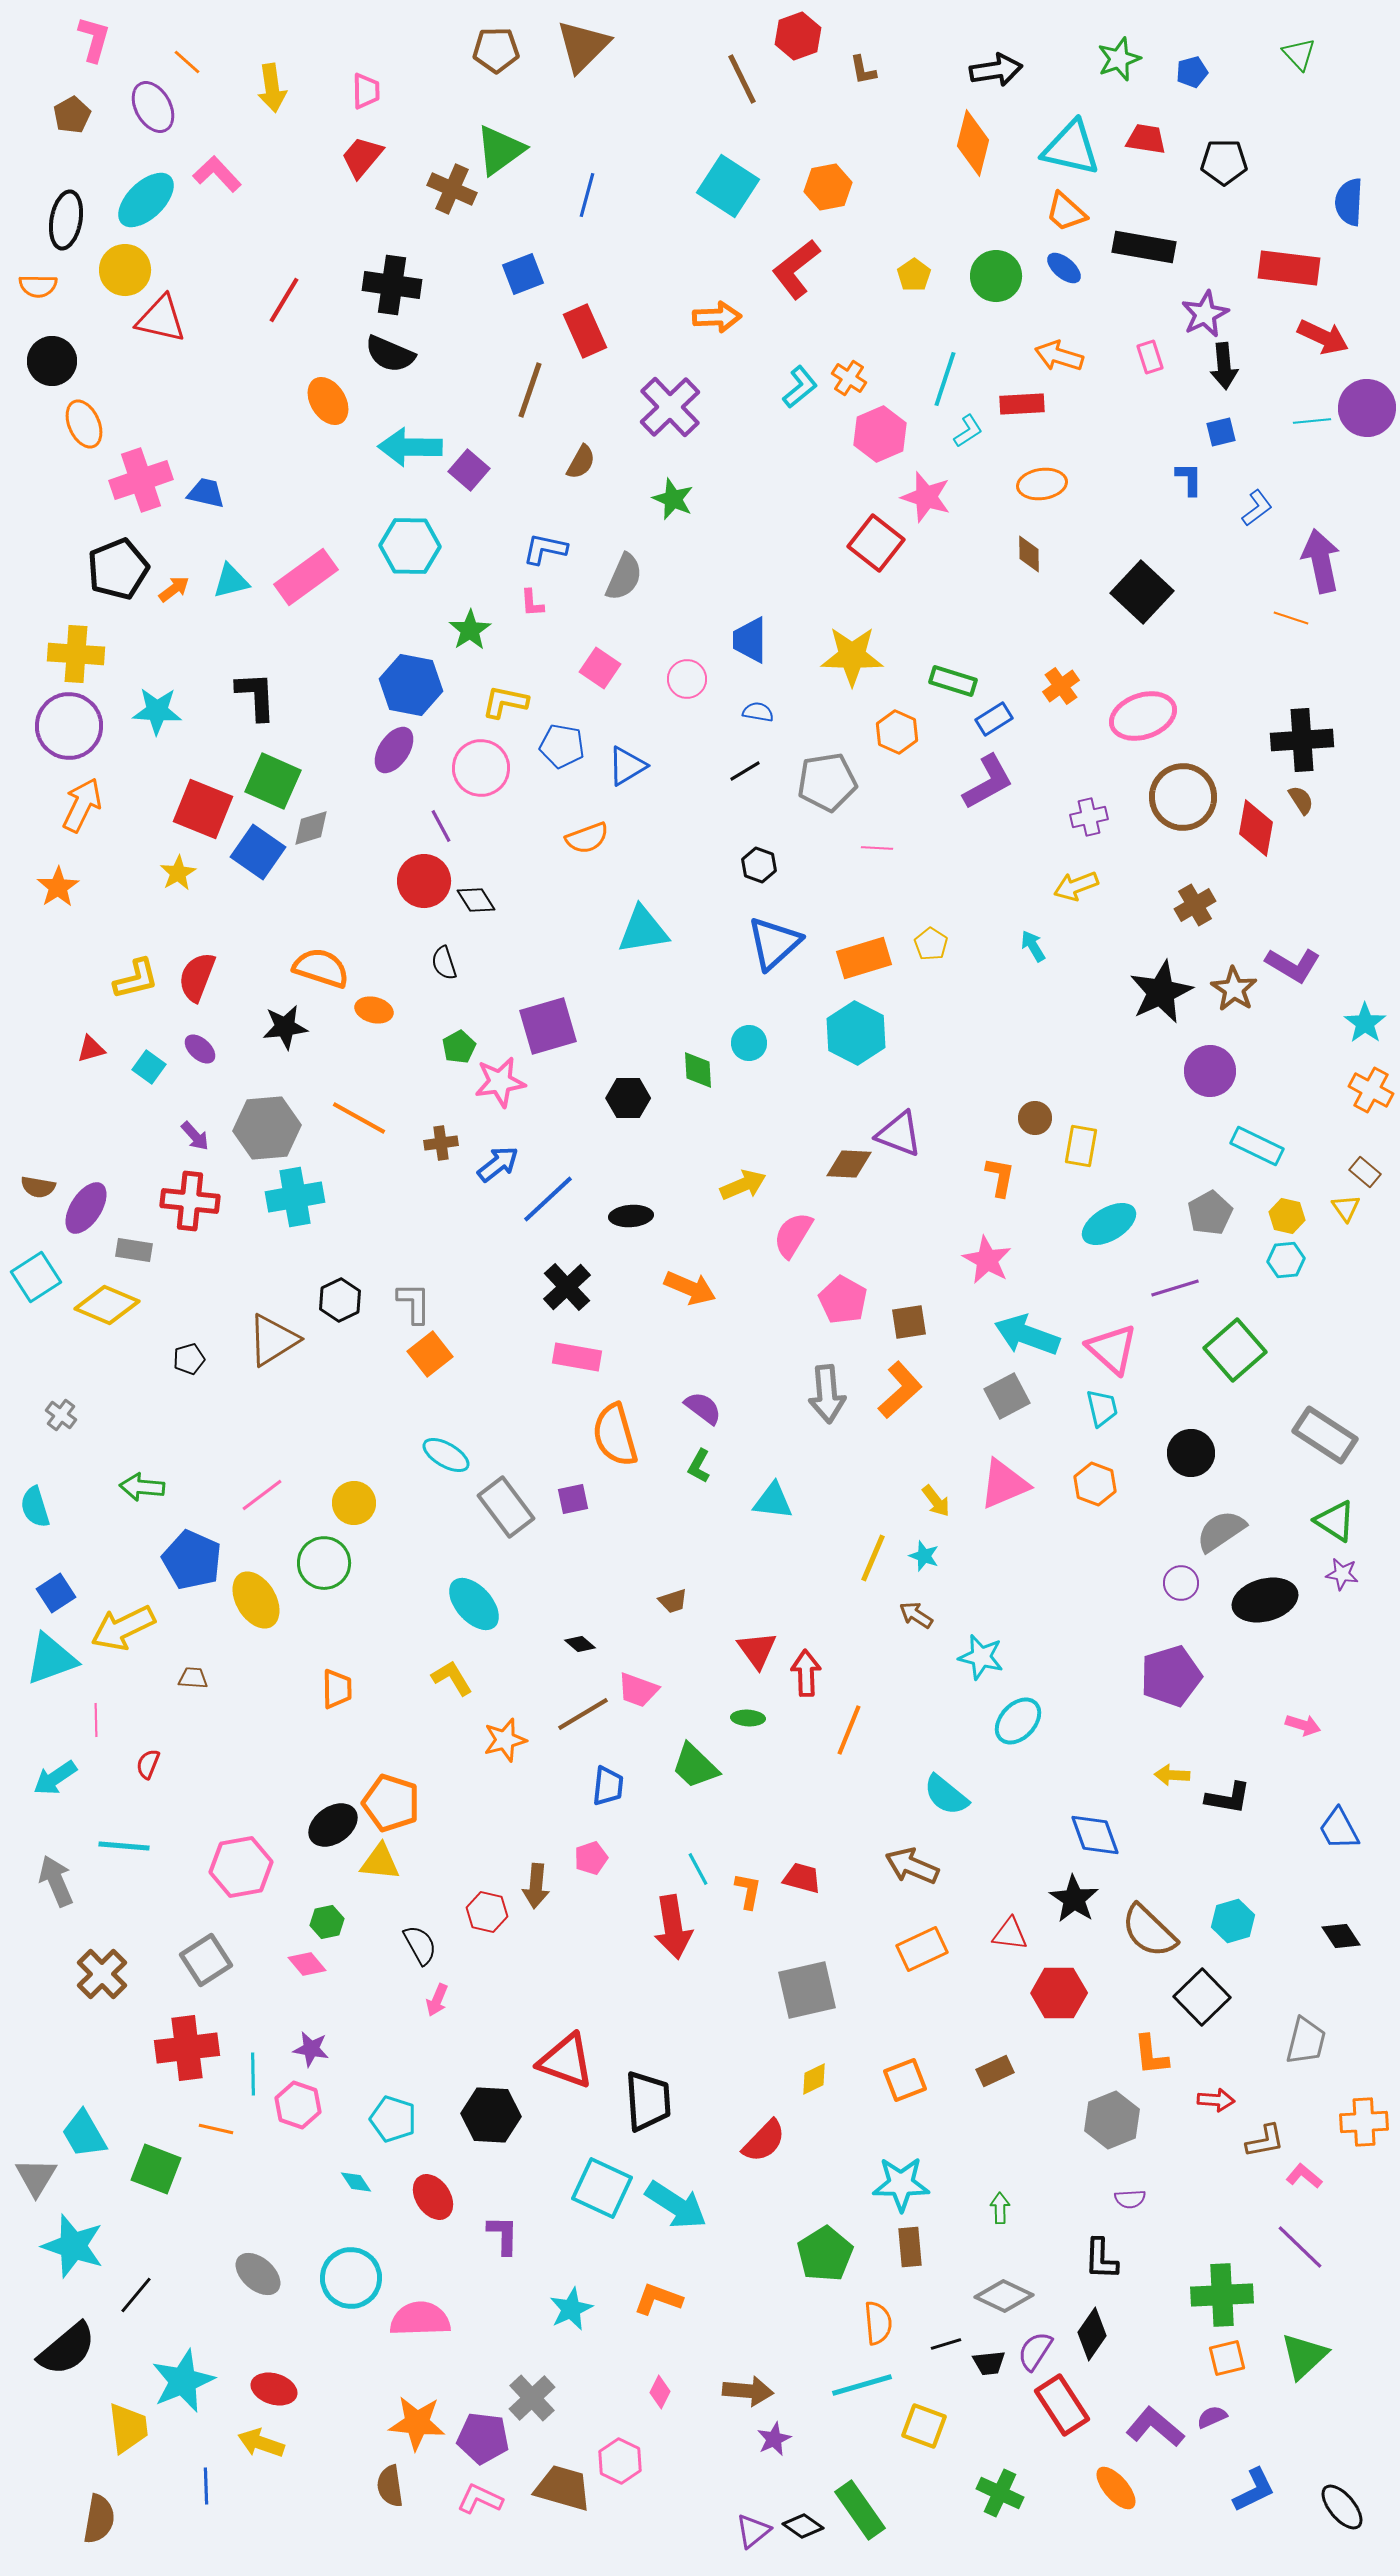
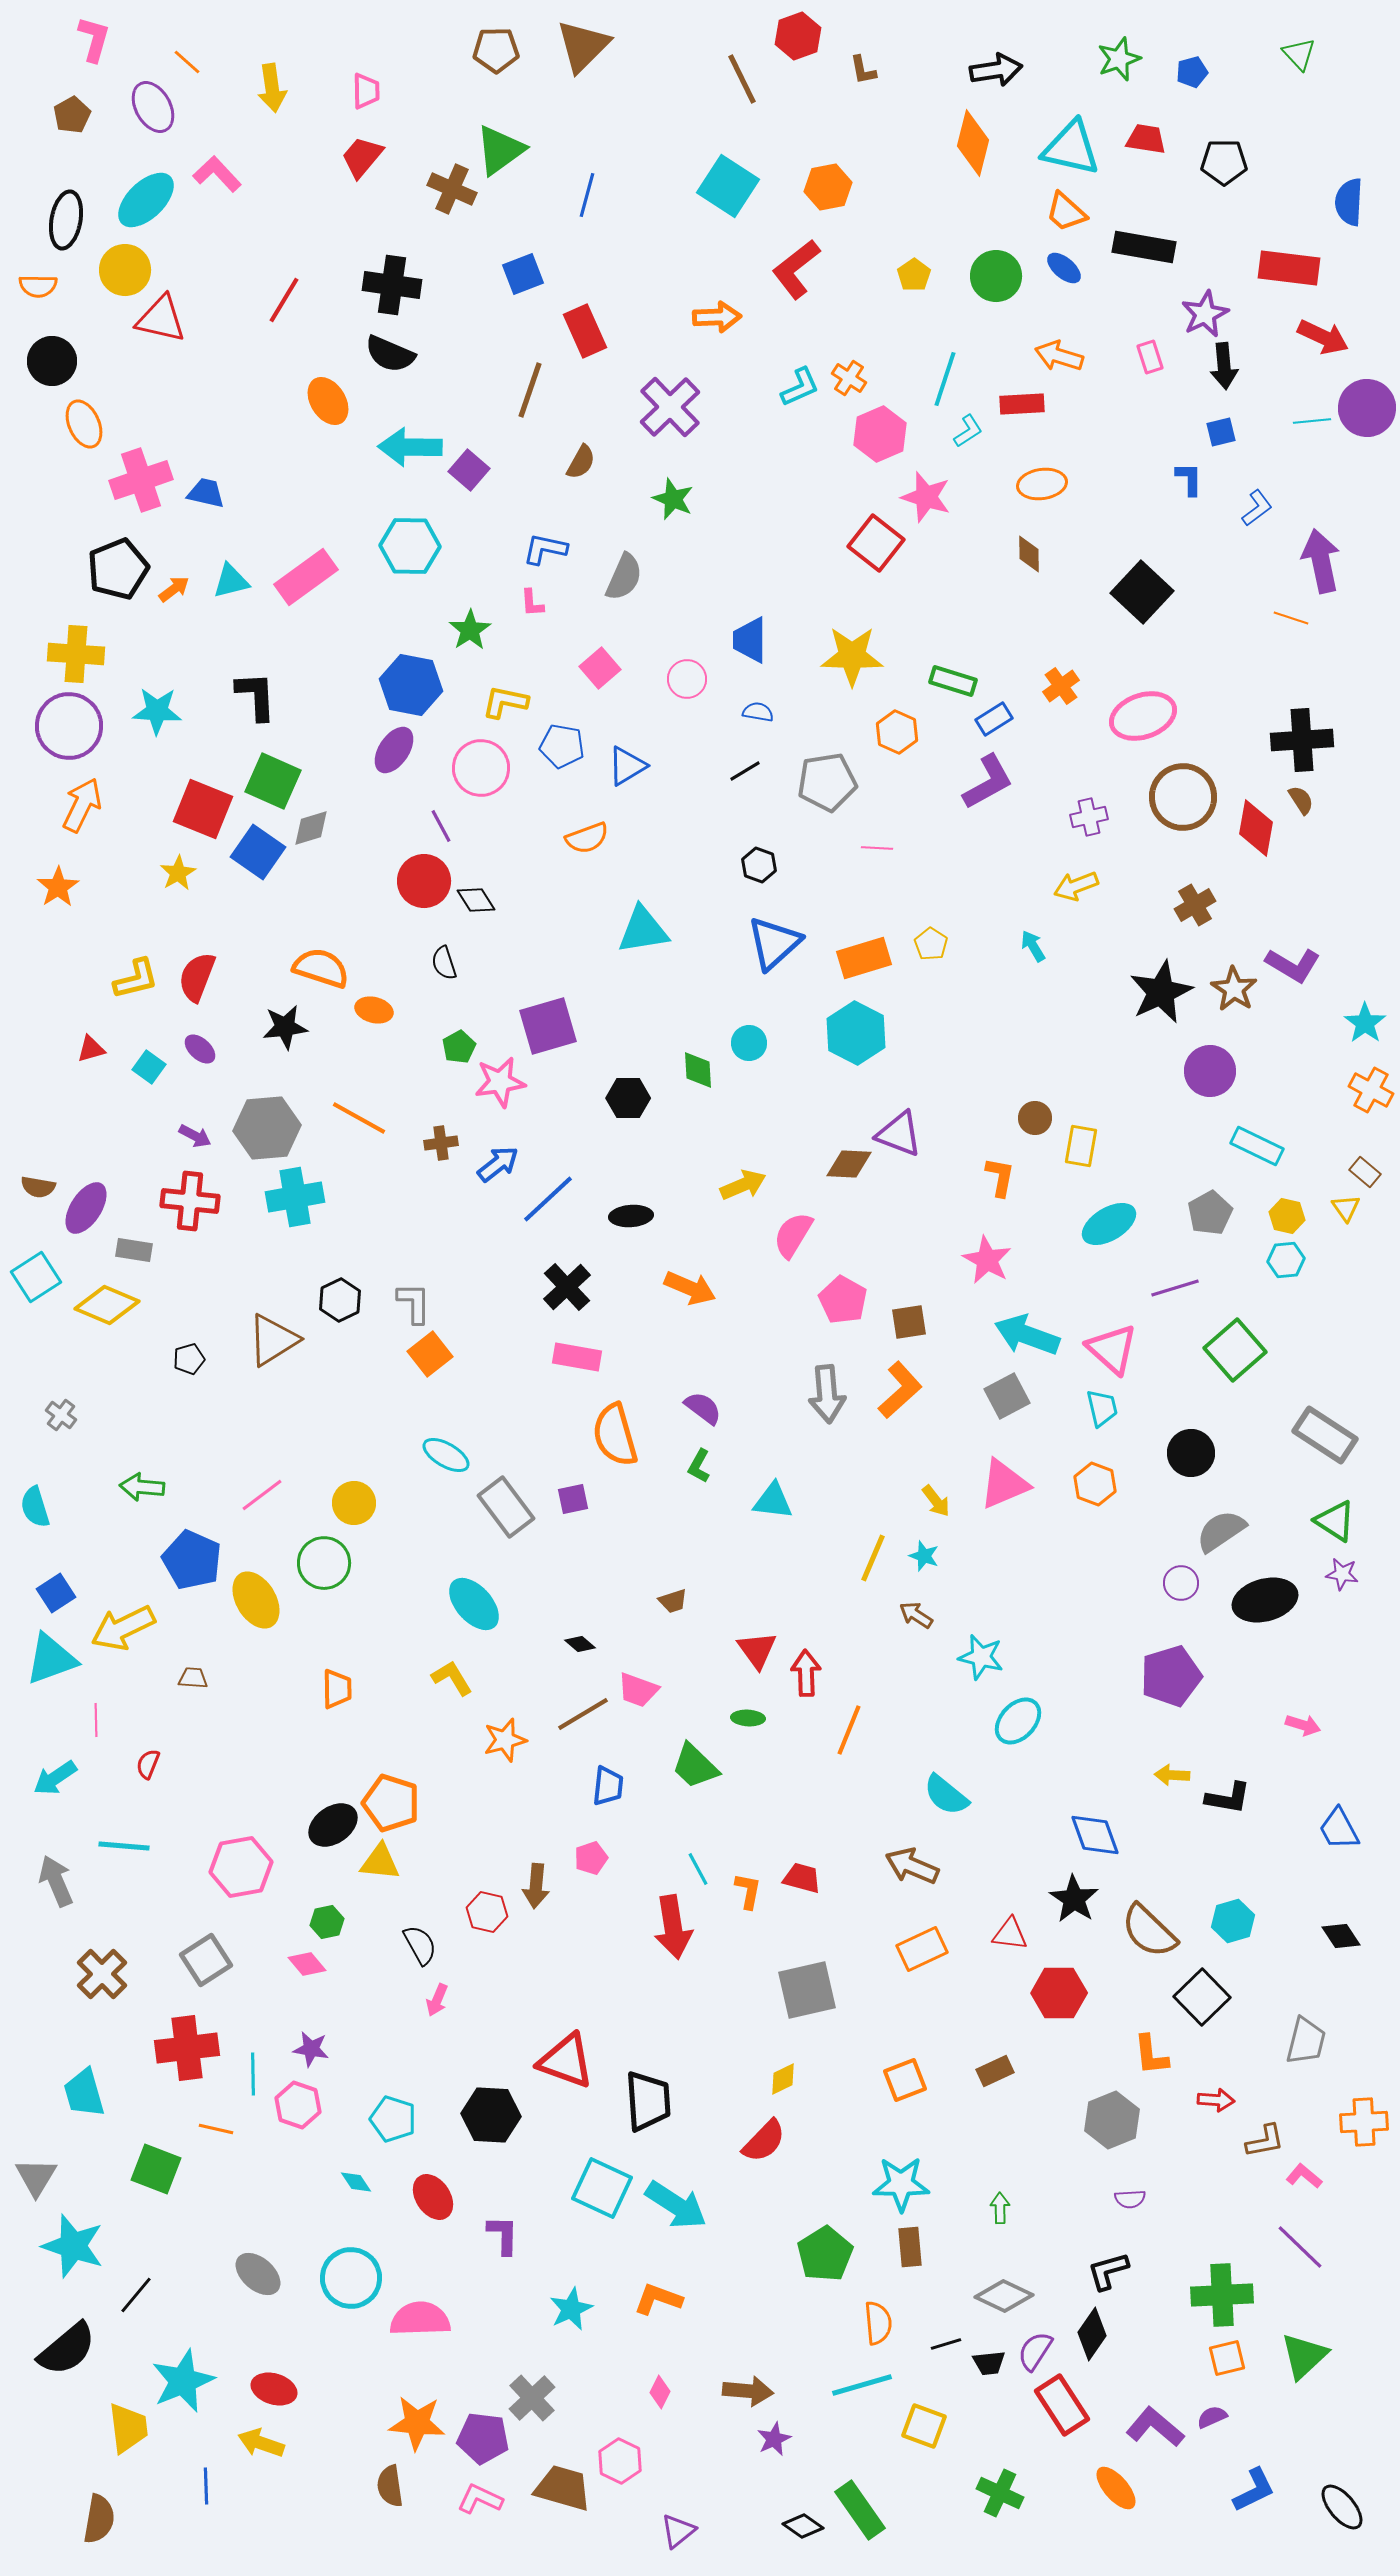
cyan L-shape at (800, 387): rotated 15 degrees clockwise
pink square at (600, 668): rotated 15 degrees clockwise
purple arrow at (195, 1136): rotated 20 degrees counterclockwise
yellow diamond at (814, 2079): moved 31 px left
cyan trapezoid at (84, 2134): moved 41 px up; rotated 14 degrees clockwise
black L-shape at (1101, 2259): moved 7 px right, 12 px down; rotated 72 degrees clockwise
purple triangle at (753, 2531): moved 75 px left
